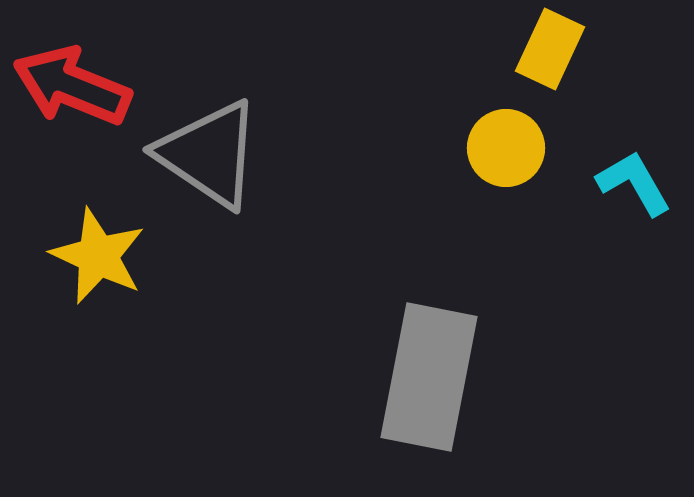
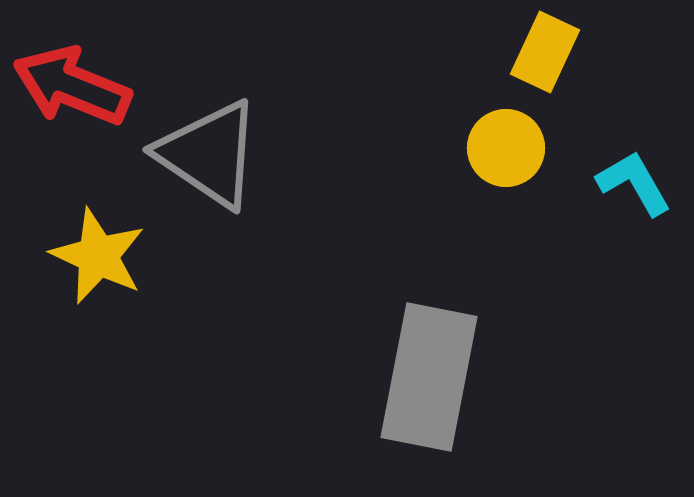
yellow rectangle: moved 5 px left, 3 px down
